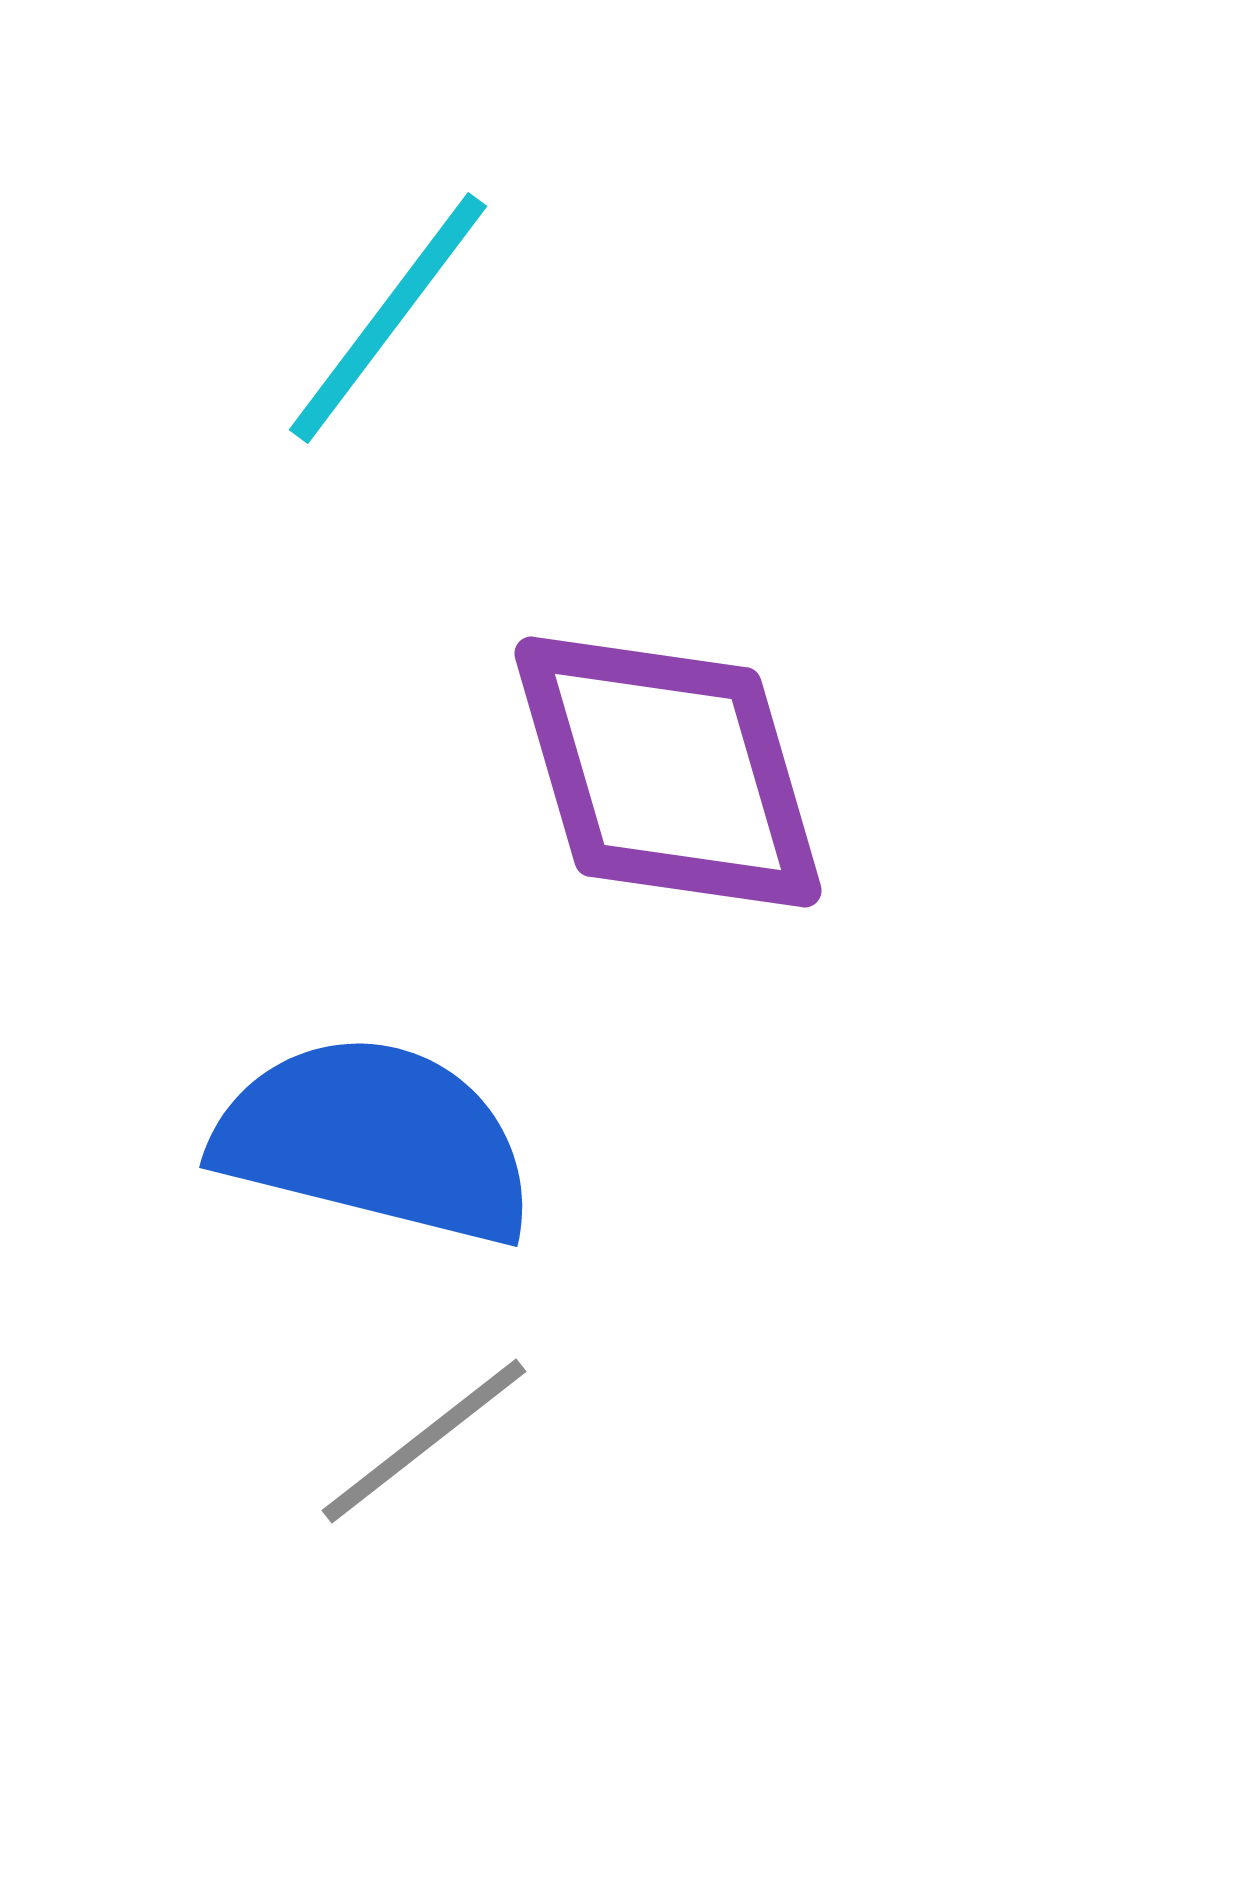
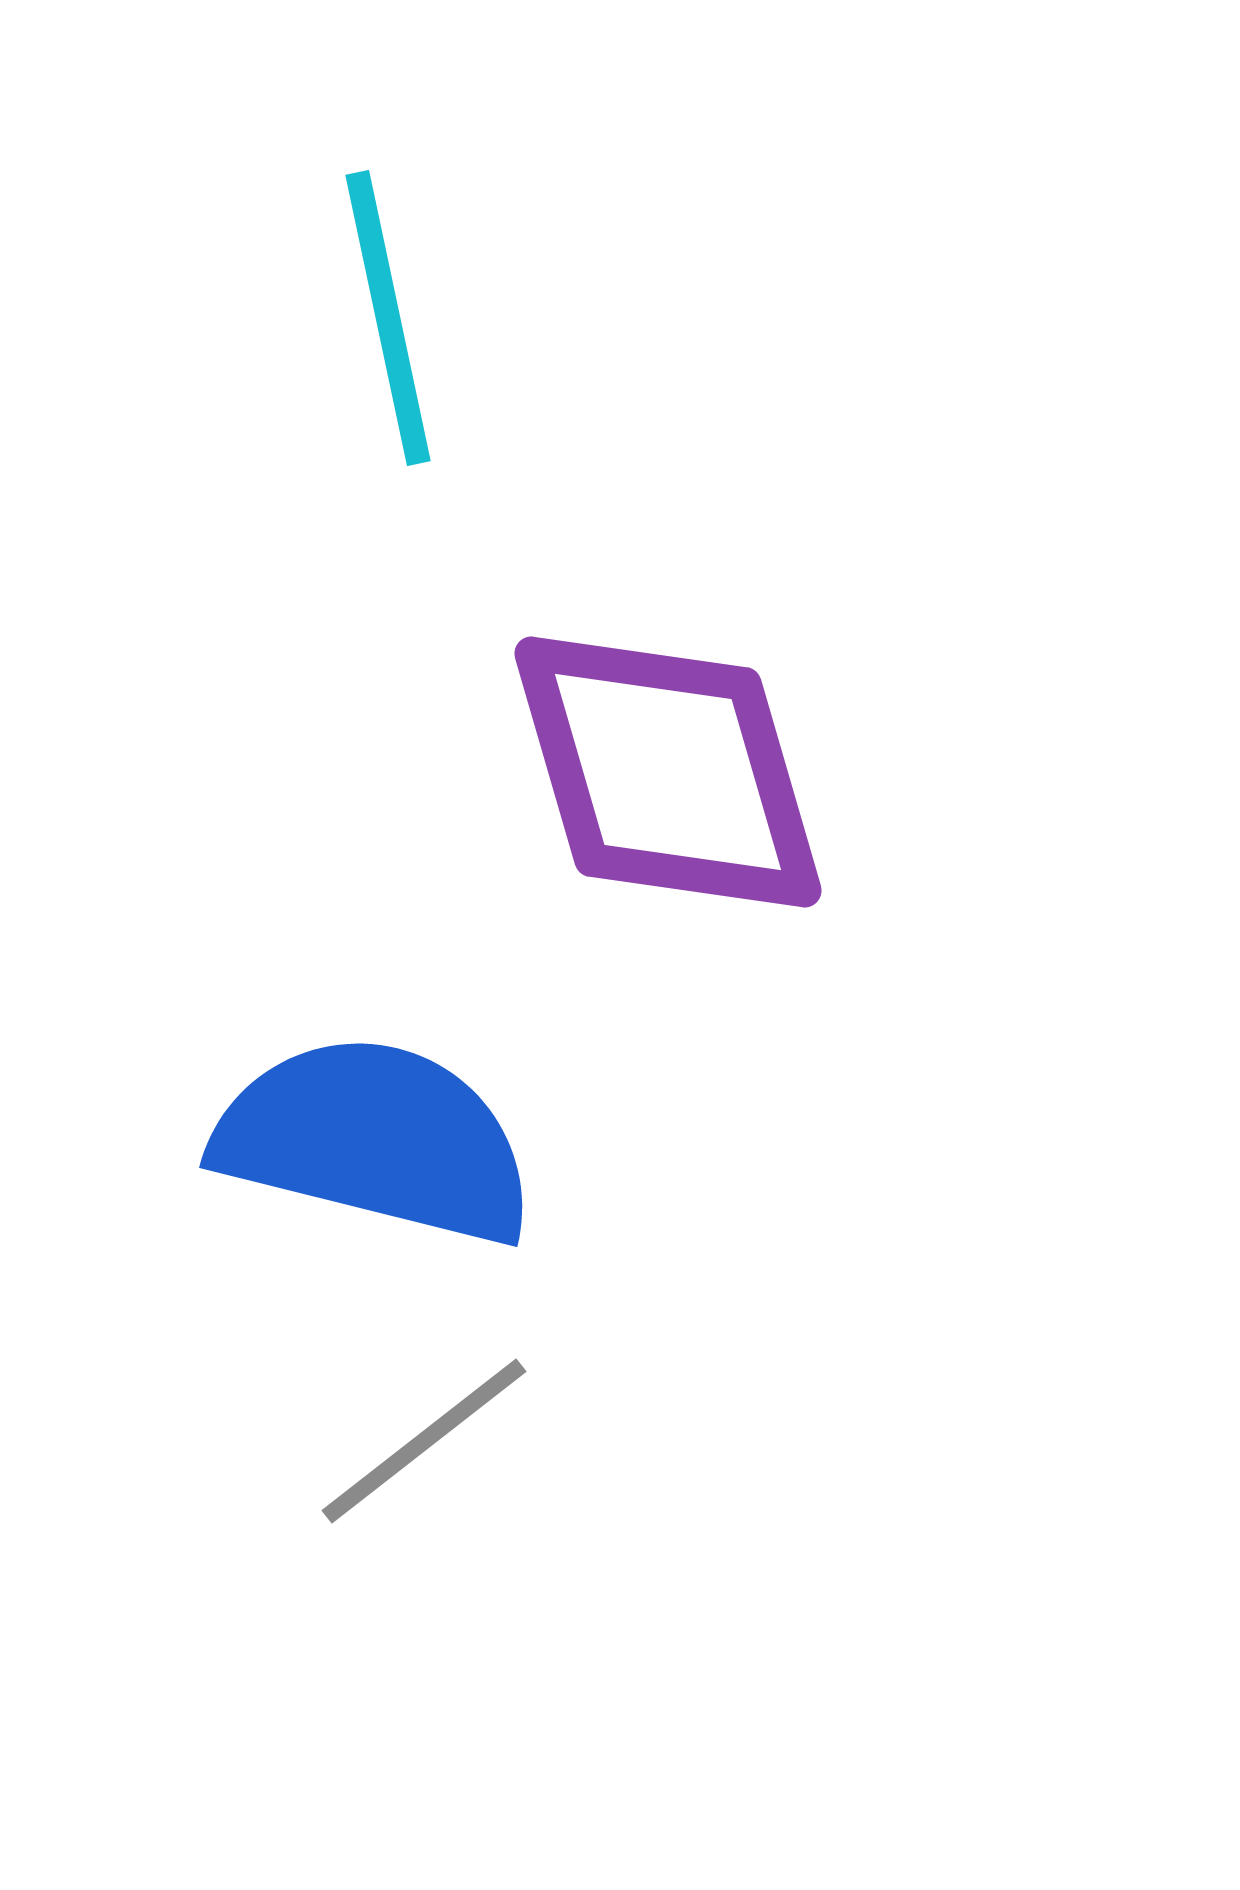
cyan line: rotated 49 degrees counterclockwise
